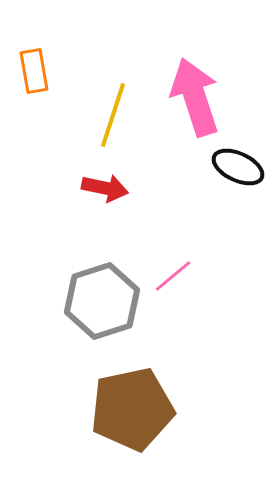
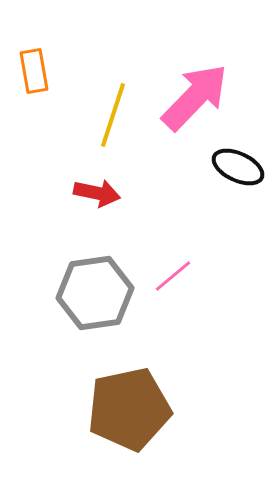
pink arrow: rotated 62 degrees clockwise
red arrow: moved 8 px left, 5 px down
gray hexagon: moved 7 px left, 8 px up; rotated 10 degrees clockwise
brown pentagon: moved 3 px left
